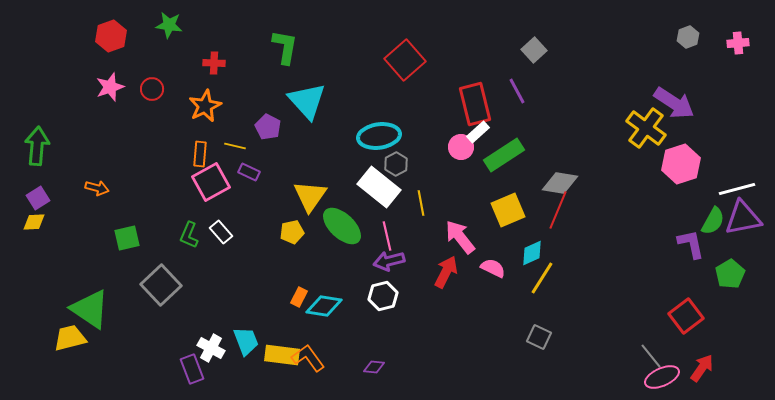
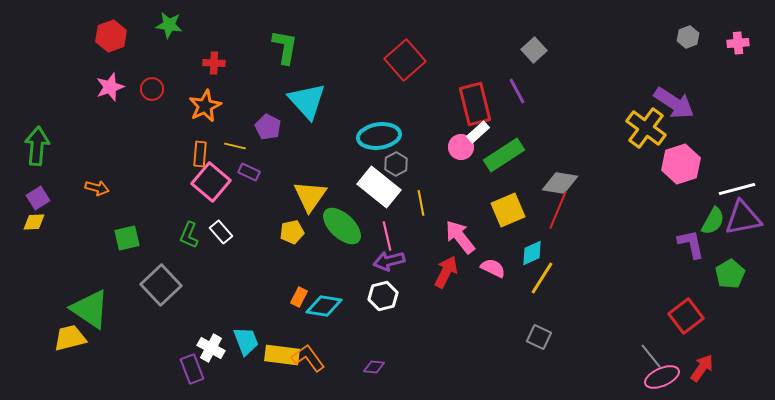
pink square at (211, 182): rotated 21 degrees counterclockwise
